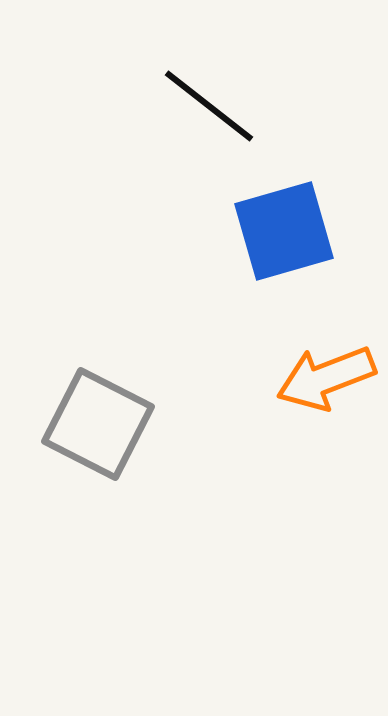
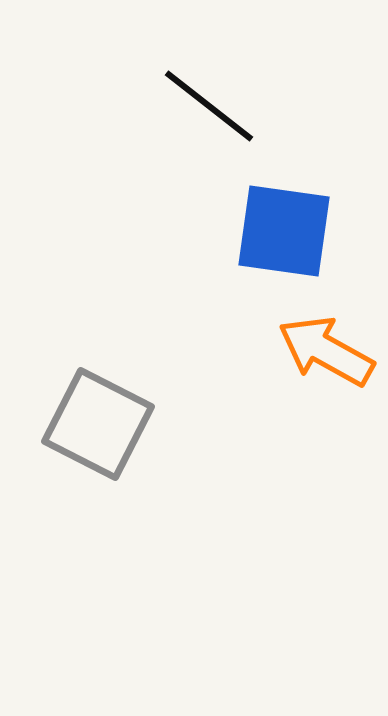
blue square: rotated 24 degrees clockwise
orange arrow: moved 27 px up; rotated 50 degrees clockwise
